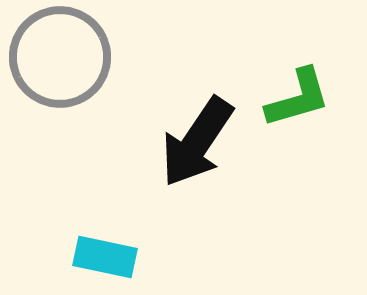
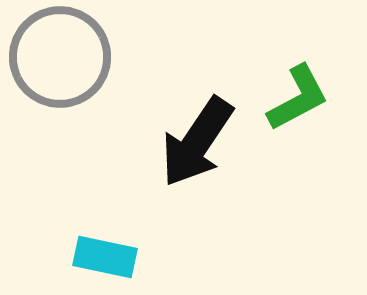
green L-shape: rotated 12 degrees counterclockwise
